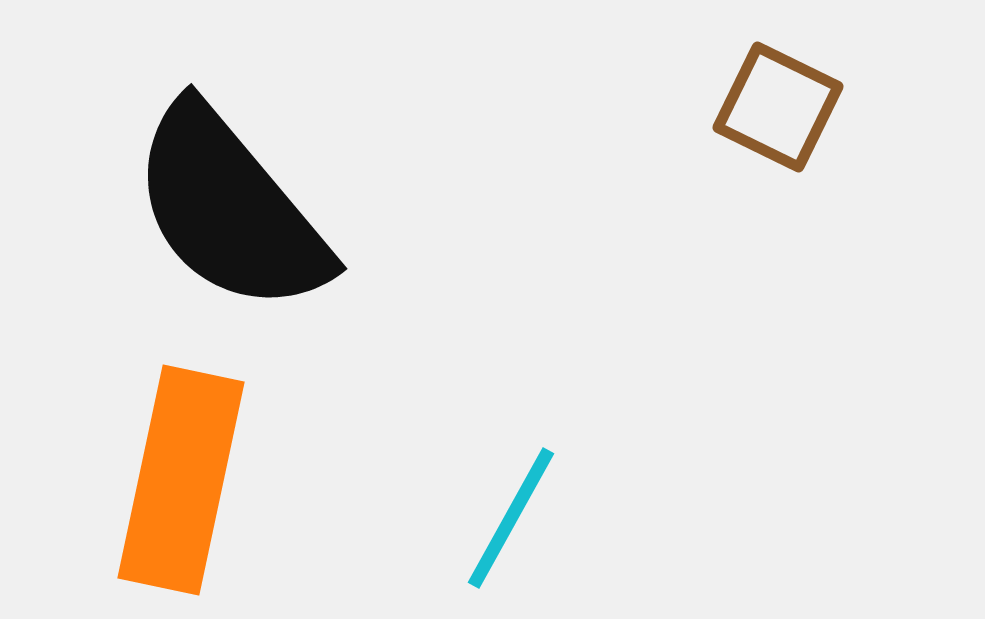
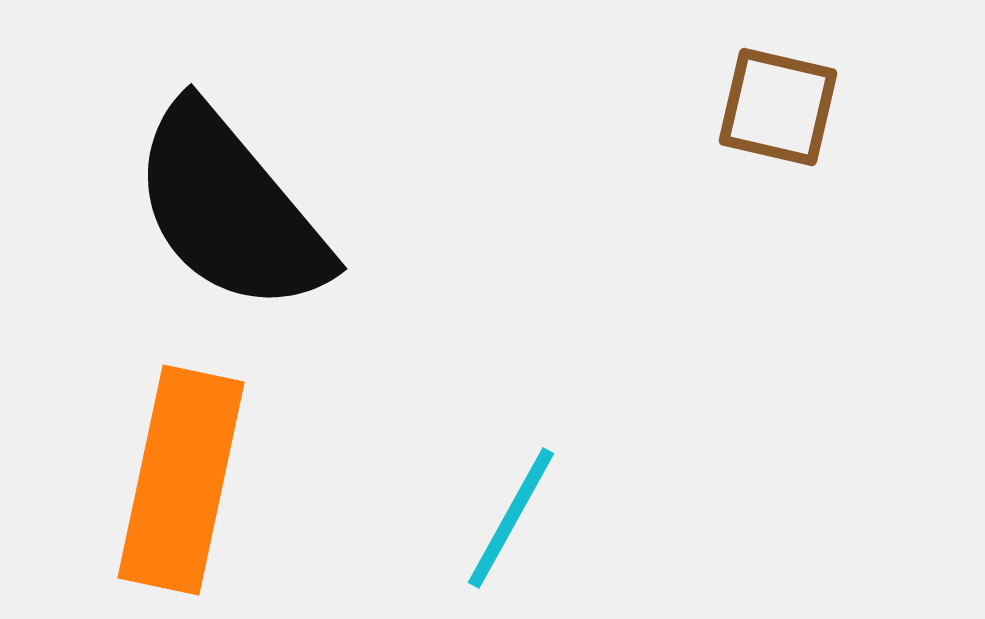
brown square: rotated 13 degrees counterclockwise
